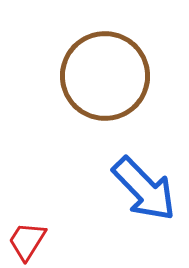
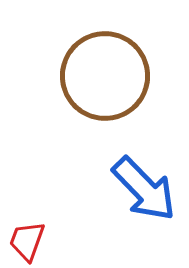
red trapezoid: rotated 12 degrees counterclockwise
